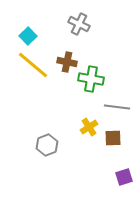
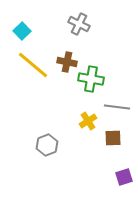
cyan square: moved 6 px left, 5 px up
yellow cross: moved 1 px left, 6 px up
